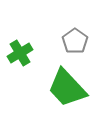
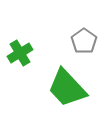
gray pentagon: moved 9 px right
